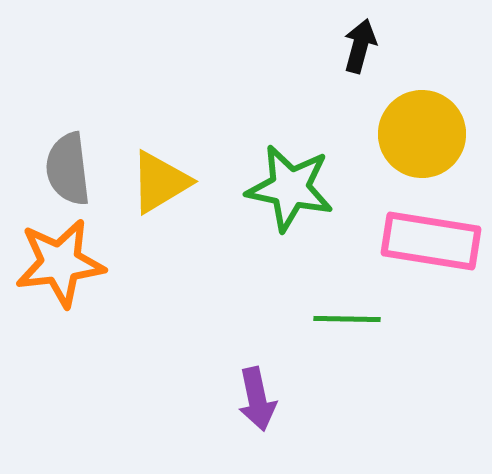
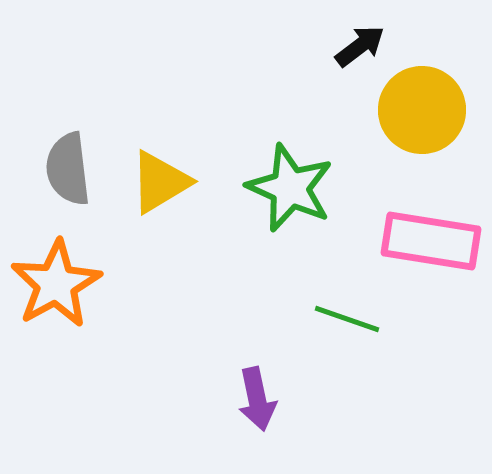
black arrow: rotated 38 degrees clockwise
yellow circle: moved 24 px up
green star: rotated 12 degrees clockwise
orange star: moved 4 px left, 21 px down; rotated 22 degrees counterclockwise
green line: rotated 18 degrees clockwise
